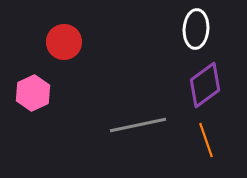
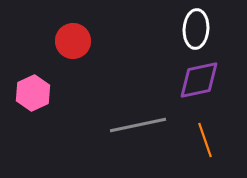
red circle: moved 9 px right, 1 px up
purple diamond: moved 6 px left, 5 px up; rotated 24 degrees clockwise
orange line: moved 1 px left
